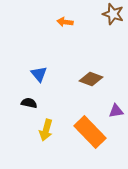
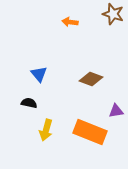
orange arrow: moved 5 px right
orange rectangle: rotated 24 degrees counterclockwise
